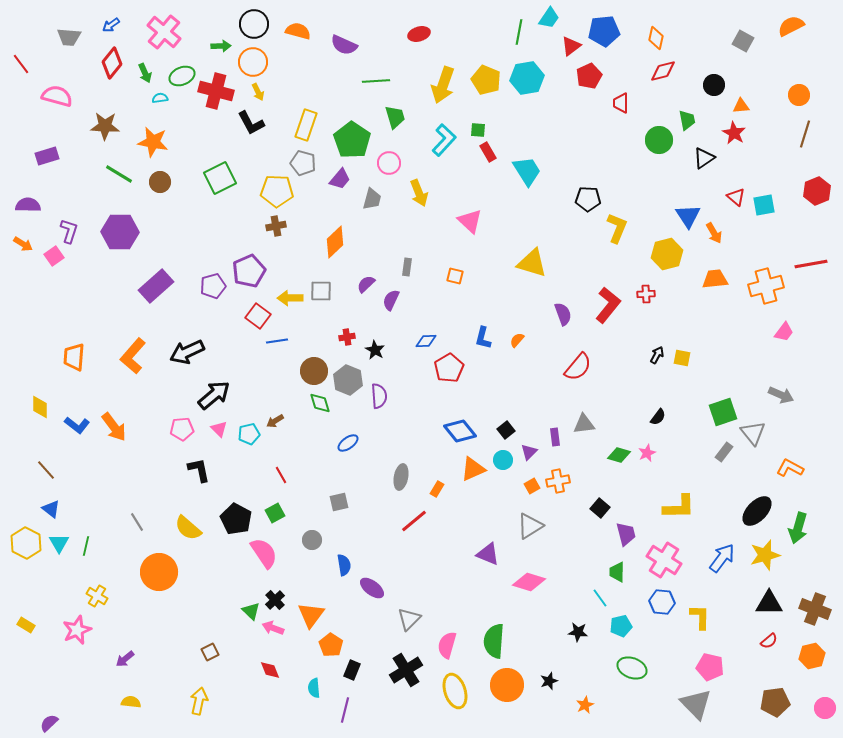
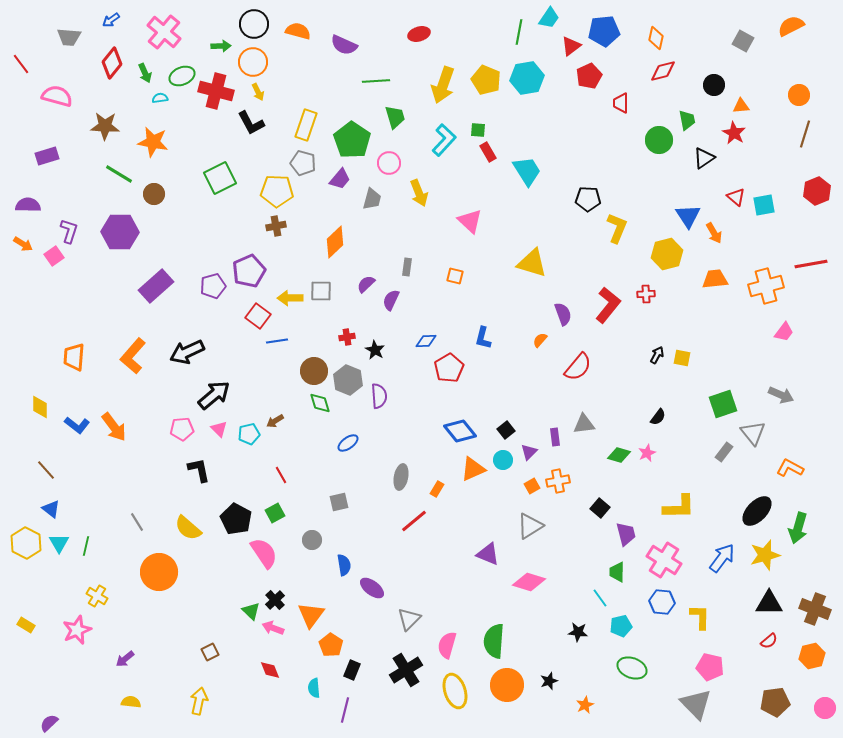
blue arrow at (111, 25): moved 5 px up
brown circle at (160, 182): moved 6 px left, 12 px down
orange semicircle at (517, 340): moved 23 px right
green square at (723, 412): moved 8 px up
